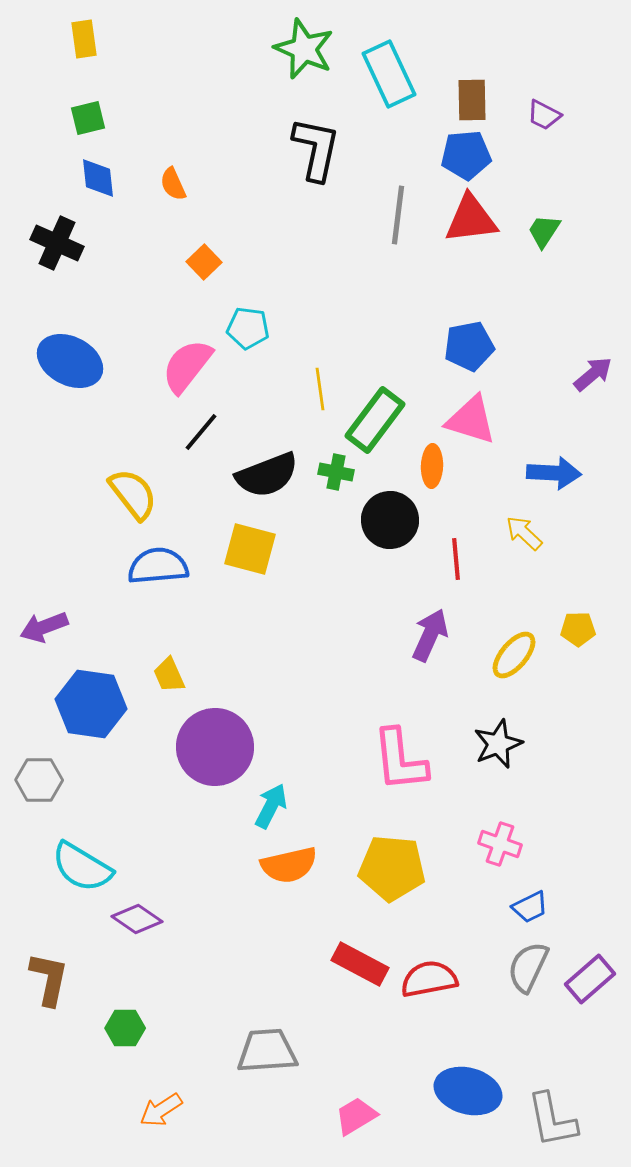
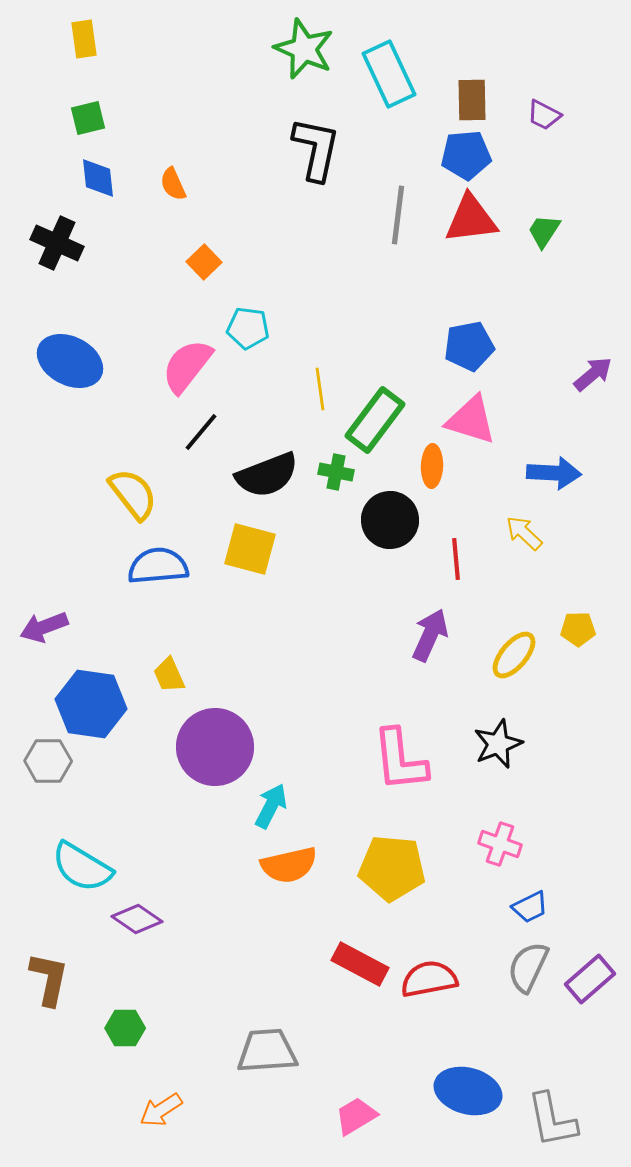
gray hexagon at (39, 780): moved 9 px right, 19 px up
